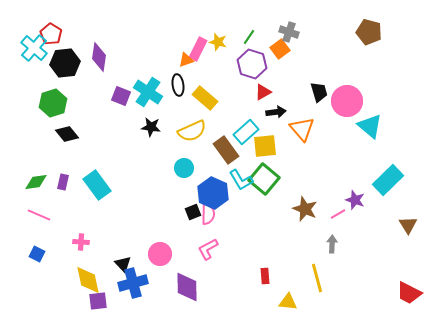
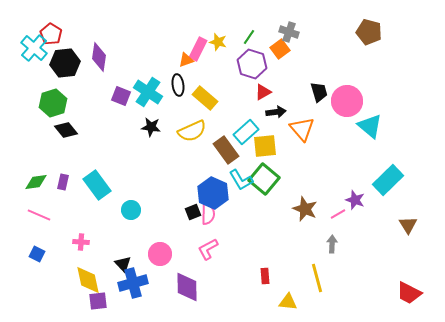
black diamond at (67, 134): moved 1 px left, 4 px up
cyan circle at (184, 168): moved 53 px left, 42 px down
